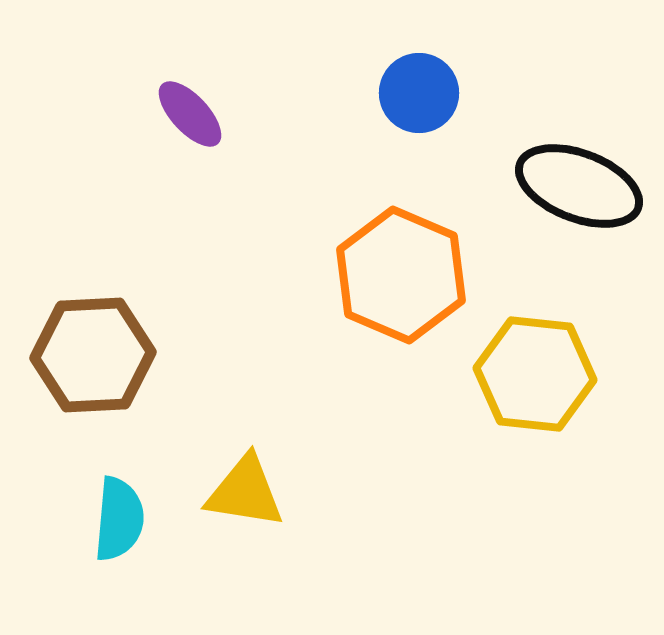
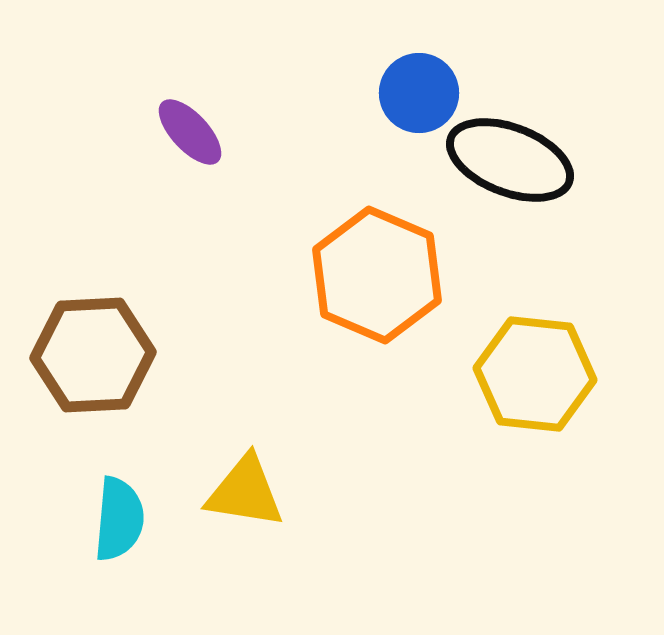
purple ellipse: moved 18 px down
black ellipse: moved 69 px left, 26 px up
orange hexagon: moved 24 px left
